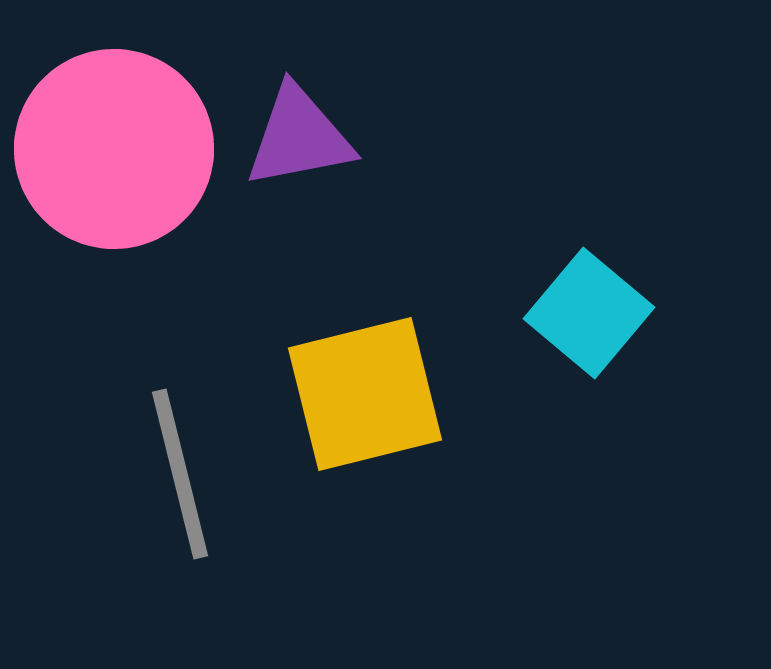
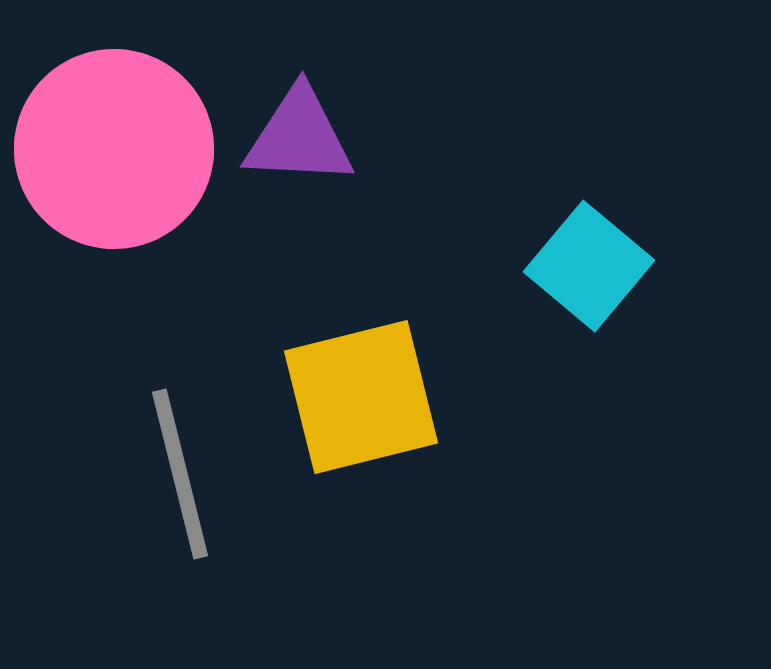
purple triangle: rotated 14 degrees clockwise
cyan square: moved 47 px up
yellow square: moved 4 px left, 3 px down
